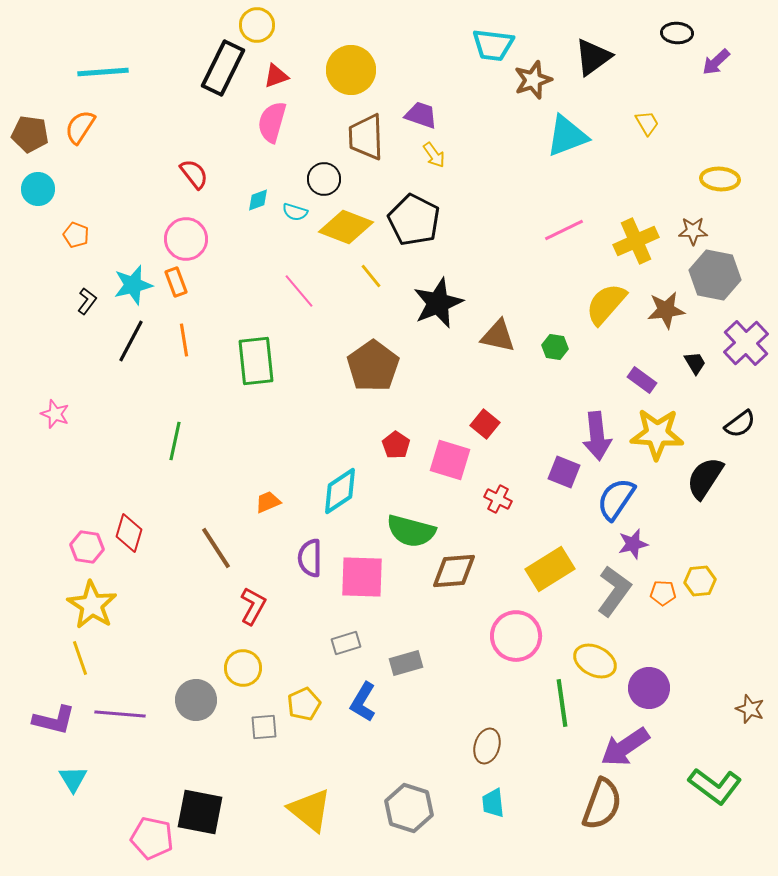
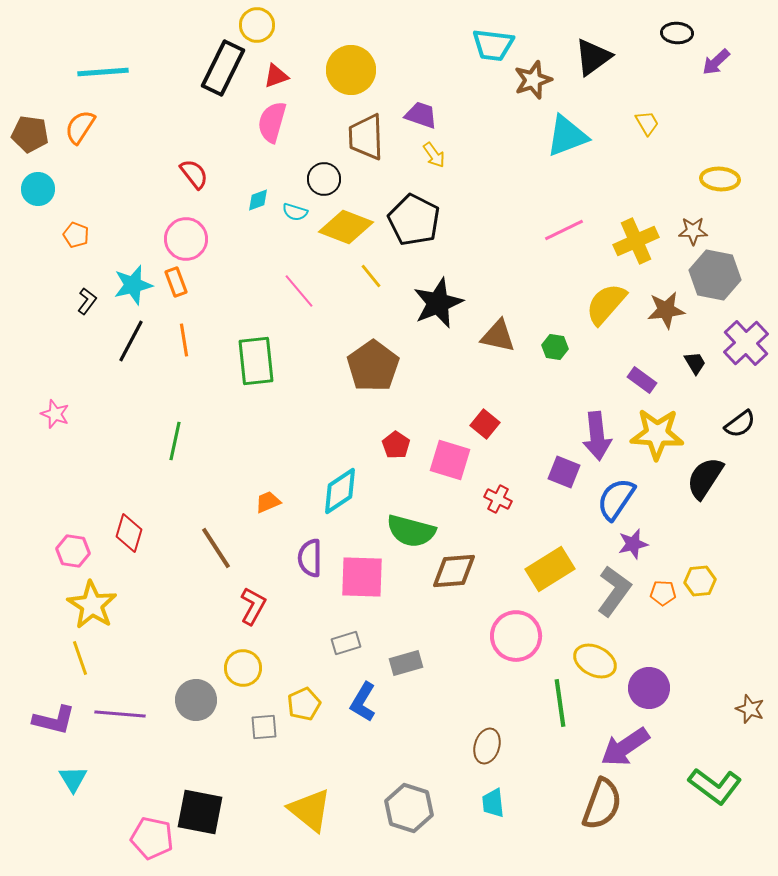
pink hexagon at (87, 547): moved 14 px left, 4 px down
green line at (562, 703): moved 2 px left
